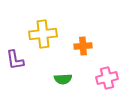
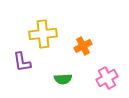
orange cross: rotated 24 degrees counterclockwise
purple L-shape: moved 7 px right, 2 px down
pink cross: rotated 15 degrees counterclockwise
